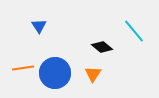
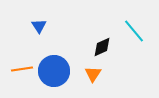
black diamond: rotated 65 degrees counterclockwise
orange line: moved 1 px left, 1 px down
blue circle: moved 1 px left, 2 px up
